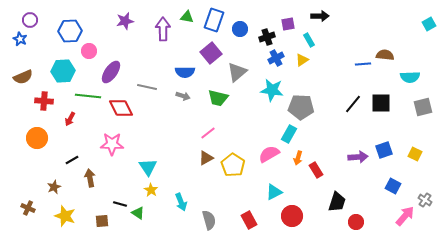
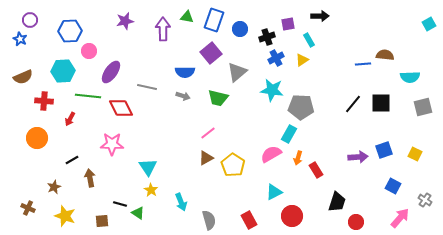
pink semicircle at (269, 154): moved 2 px right
pink arrow at (405, 216): moved 5 px left, 2 px down
